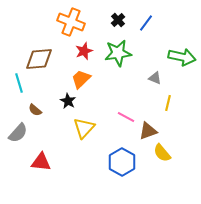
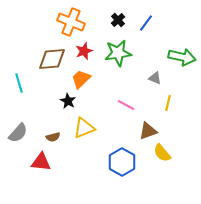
brown diamond: moved 13 px right
brown semicircle: moved 18 px right, 27 px down; rotated 56 degrees counterclockwise
pink line: moved 12 px up
yellow triangle: rotated 25 degrees clockwise
